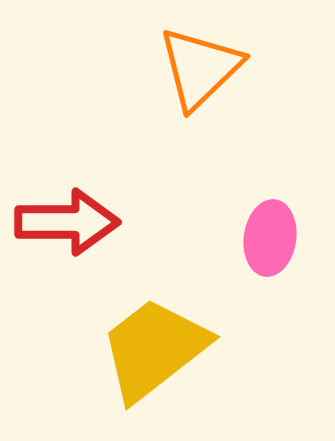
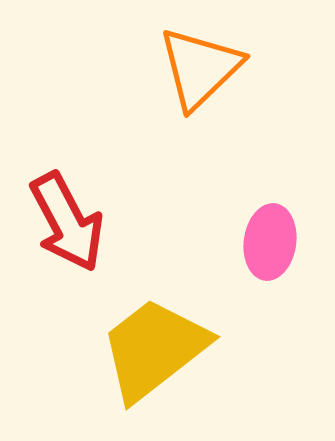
red arrow: rotated 62 degrees clockwise
pink ellipse: moved 4 px down
